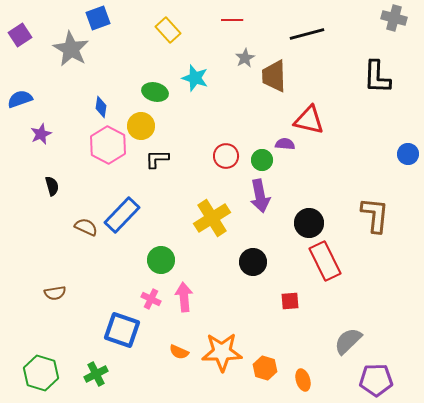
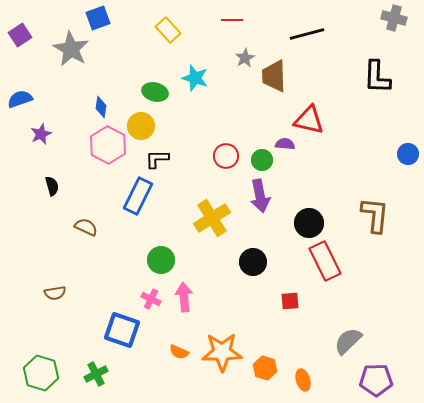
blue rectangle at (122, 215): moved 16 px right, 19 px up; rotated 18 degrees counterclockwise
